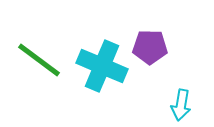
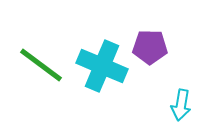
green line: moved 2 px right, 5 px down
